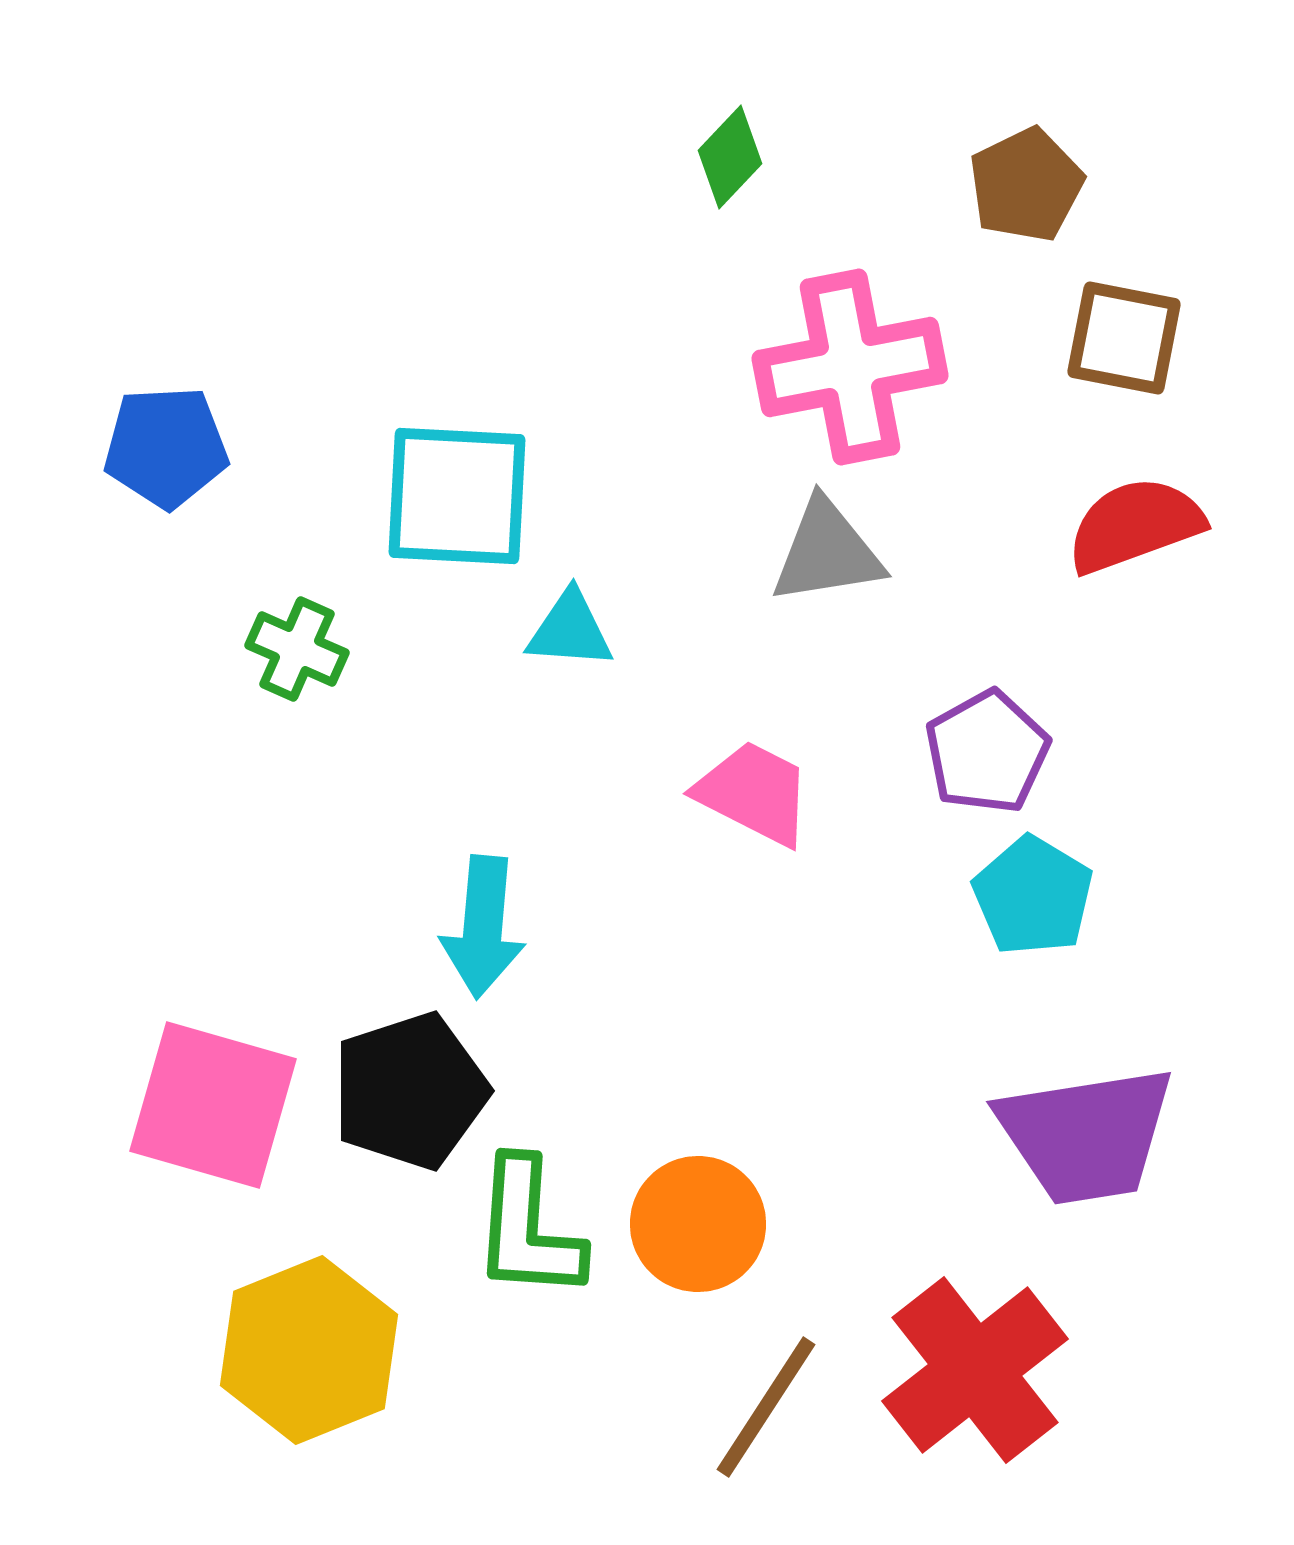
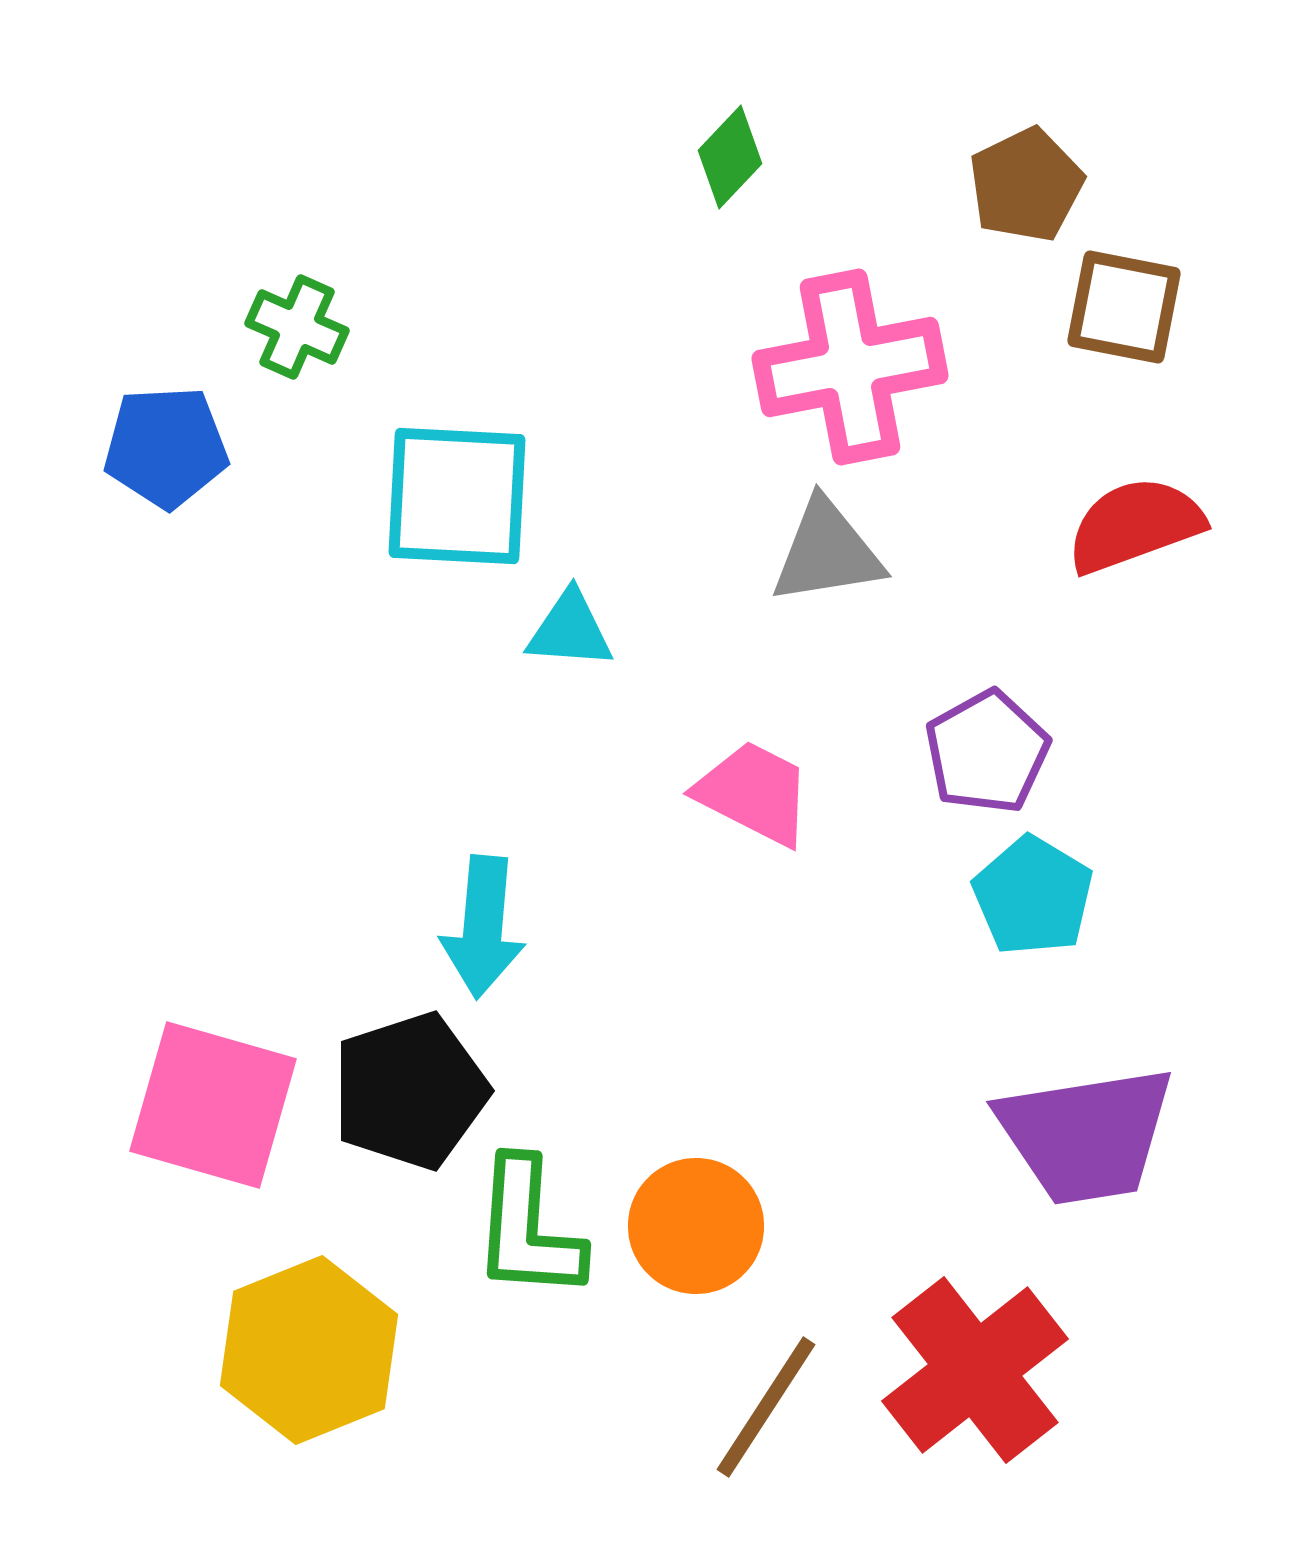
brown square: moved 31 px up
green cross: moved 322 px up
orange circle: moved 2 px left, 2 px down
